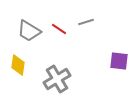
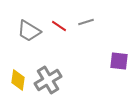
red line: moved 3 px up
yellow diamond: moved 15 px down
gray cross: moved 9 px left, 1 px down
